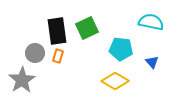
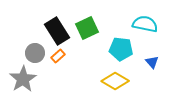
cyan semicircle: moved 6 px left, 2 px down
black rectangle: rotated 24 degrees counterclockwise
orange rectangle: rotated 32 degrees clockwise
gray star: moved 1 px right, 1 px up
